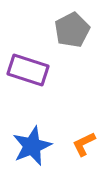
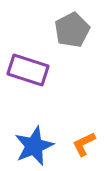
blue star: moved 2 px right
